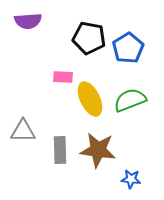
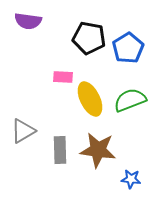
purple semicircle: rotated 12 degrees clockwise
gray triangle: rotated 32 degrees counterclockwise
